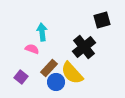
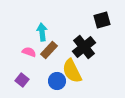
pink semicircle: moved 3 px left, 3 px down
brown rectangle: moved 18 px up
yellow semicircle: moved 2 px up; rotated 15 degrees clockwise
purple square: moved 1 px right, 3 px down
blue circle: moved 1 px right, 1 px up
